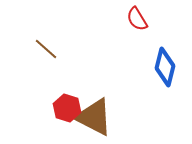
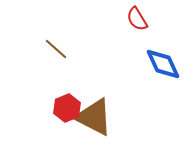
brown line: moved 10 px right
blue diamond: moved 2 px left, 3 px up; rotated 39 degrees counterclockwise
red hexagon: rotated 20 degrees clockwise
